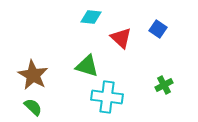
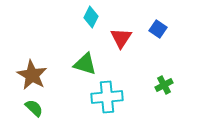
cyan diamond: rotated 70 degrees counterclockwise
red triangle: rotated 20 degrees clockwise
green triangle: moved 2 px left, 2 px up
brown star: moved 1 px left
cyan cross: rotated 12 degrees counterclockwise
green semicircle: moved 1 px right, 1 px down
